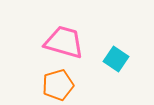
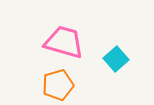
cyan square: rotated 15 degrees clockwise
